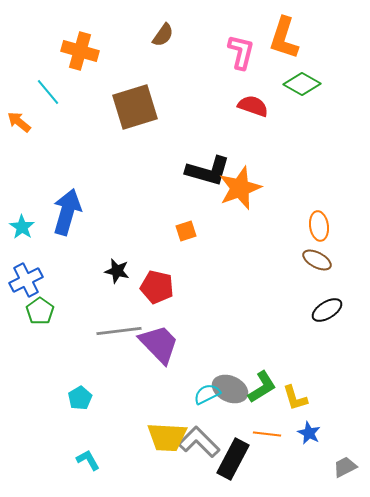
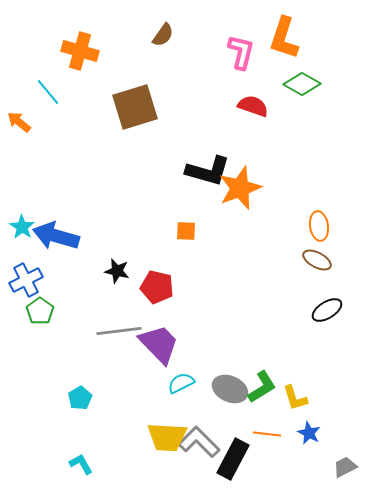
blue arrow: moved 11 px left, 24 px down; rotated 90 degrees counterclockwise
orange square: rotated 20 degrees clockwise
cyan semicircle: moved 26 px left, 11 px up
cyan L-shape: moved 7 px left, 4 px down
